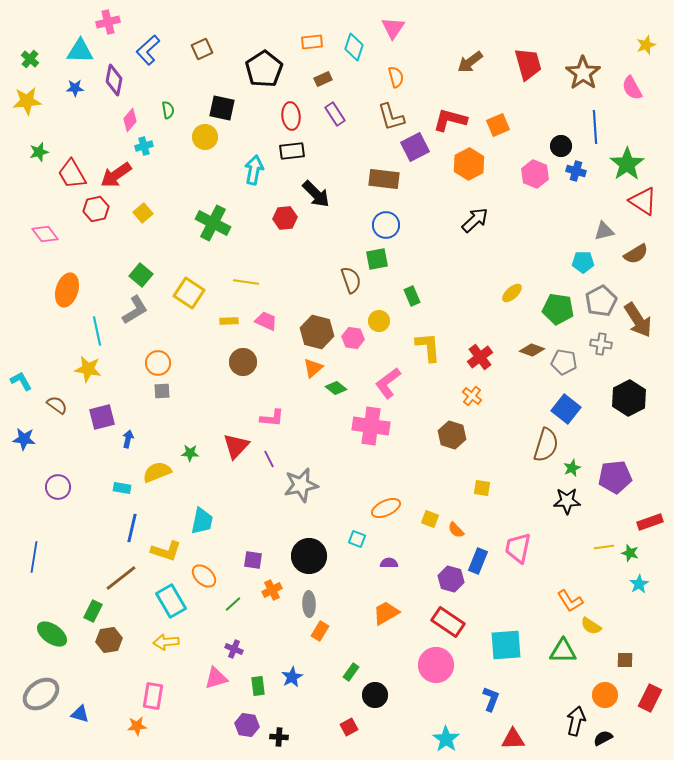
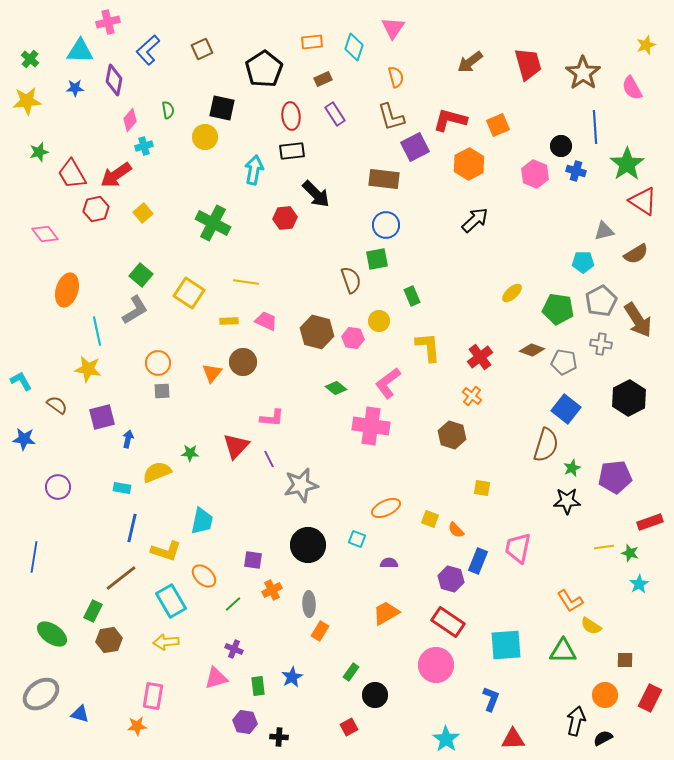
orange triangle at (313, 368): moved 101 px left, 5 px down; rotated 10 degrees counterclockwise
black circle at (309, 556): moved 1 px left, 11 px up
purple hexagon at (247, 725): moved 2 px left, 3 px up
